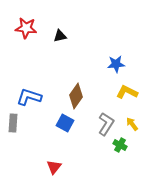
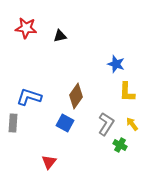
blue star: rotated 24 degrees clockwise
yellow L-shape: rotated 115 degrees counterclockwise
red triangle: moved 5 px left, 5 px up
